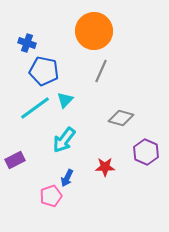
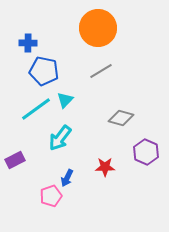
orange circle: moved 4 px right, 3 px up
blue cross: moved 1 px right; rotated 18 degrees counterclockwise
gray line: rotated 35 degrees clockwise
cyan line: moved 1 px right, 1 px down
cyan arrow: moved 4 px left, 2 px up
